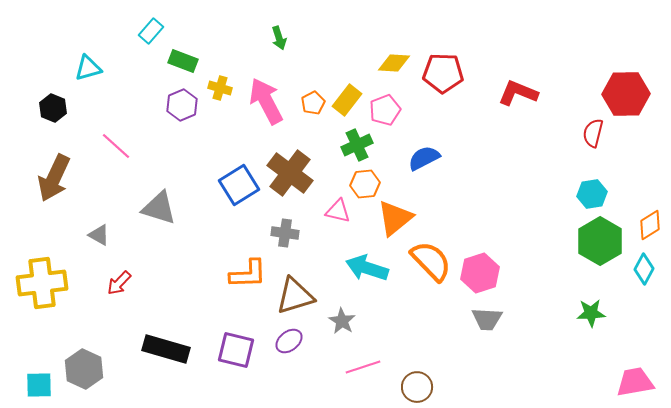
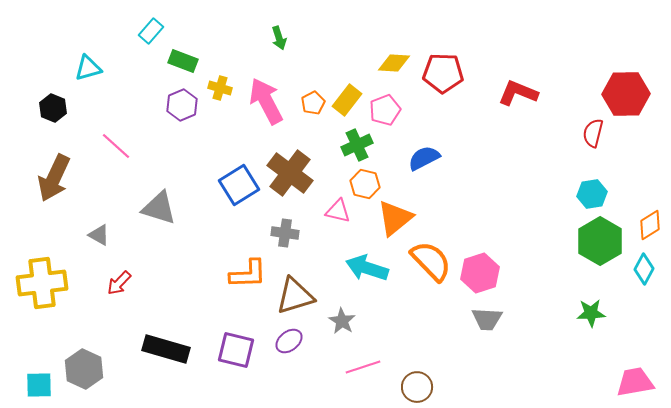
orange hexagon at (365, 184): rotated 20 degrees clockwise
